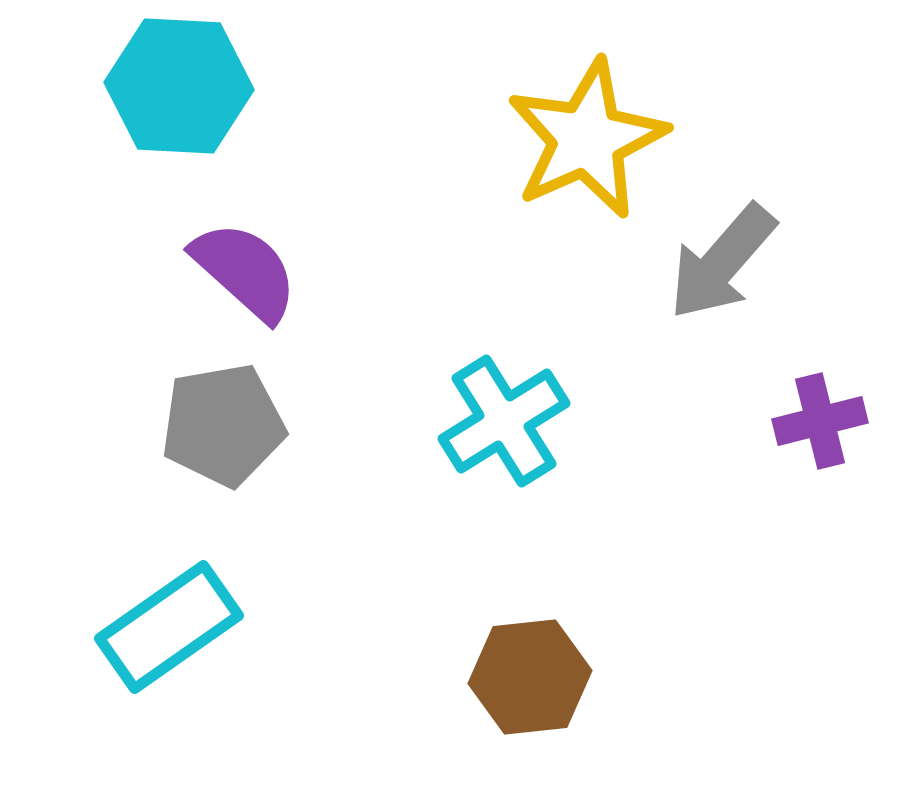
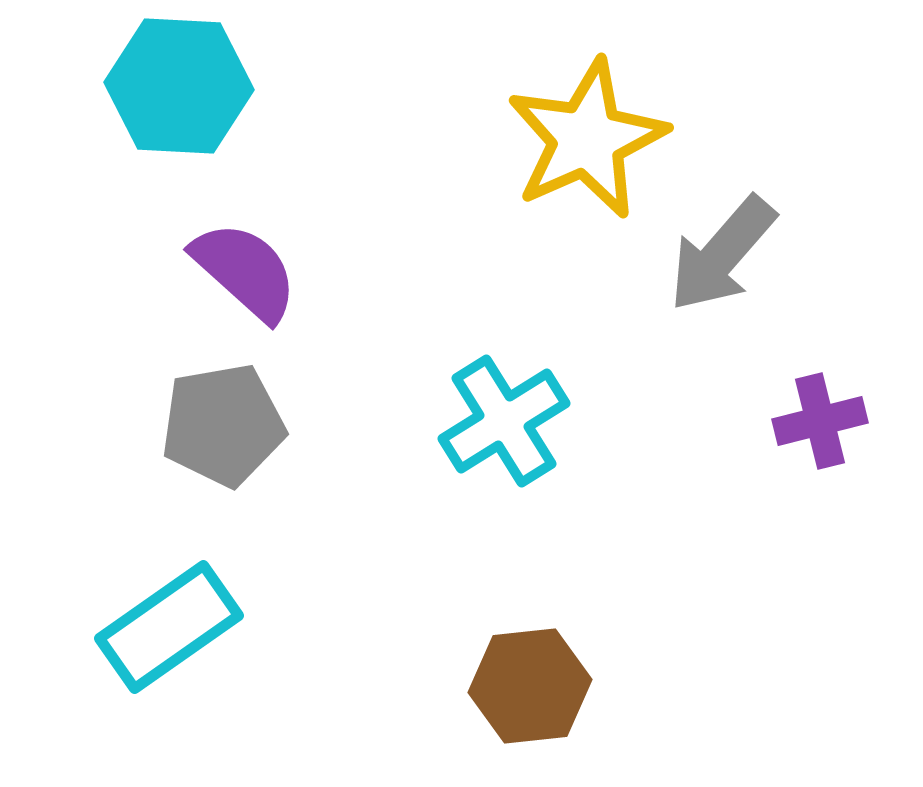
gray arrow: moved 8 px up
brown hexagon: moved 9 px down
